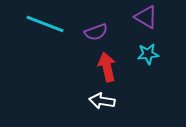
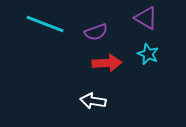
purple triangle: moved 1 px down
cyan star: rotated 30 degrees clockwise
red arrow: moved 4 px up; rotated 100 degrees clockwise
white arrow: moved 9 px left
